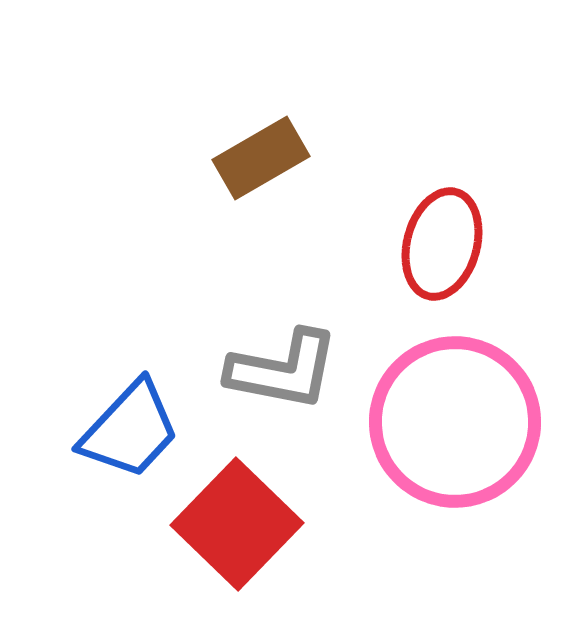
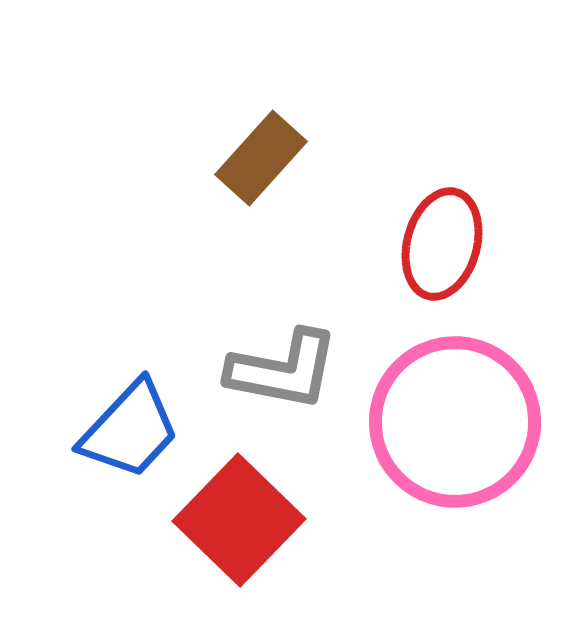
brown rectangle: rotated 18 degrees counterclockwise
red square: moved 2 px right, 4 px up
